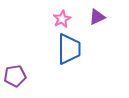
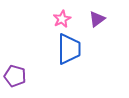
purple triangle: moved 2 px down; rotated 12 degrees counterclockwise
purple pentagon: rotated 25 degrees clockwise
